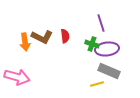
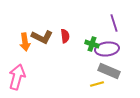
purple line: moved 13 px right
pink arrow: rotated 90 degrees counterclockwise
